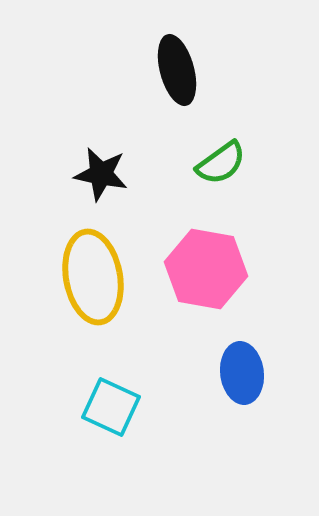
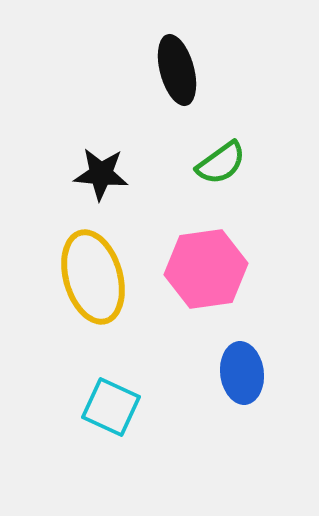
black star: rotated 6 degrees counterclockwise
pink hexagon: rotated 18 degrees counterclockwise
yellow ellipse: rotated 6 degrees counterclockwise
